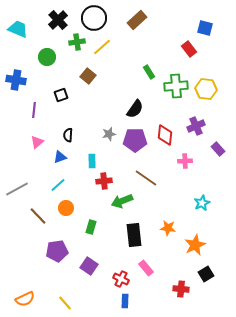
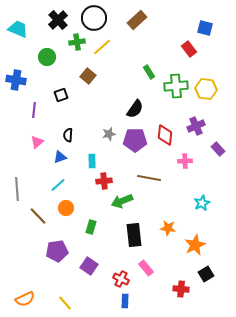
brown line at (146, 178): moved 3 px right; rotated 25 degrees counterclockwise
gray line at (17, 189): rotated 65 degrees counterclockwise
